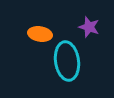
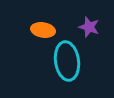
orange ellipse: moved 3 px right, 4 px up
